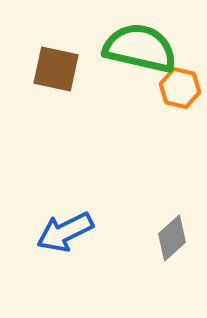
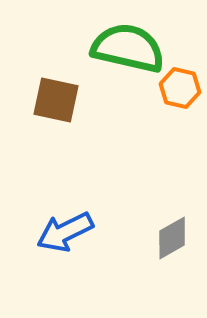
green semicircle: moved 12 px left
brown square: moved 31 px down
gray diamond: rotated 12 degrees clockwise
